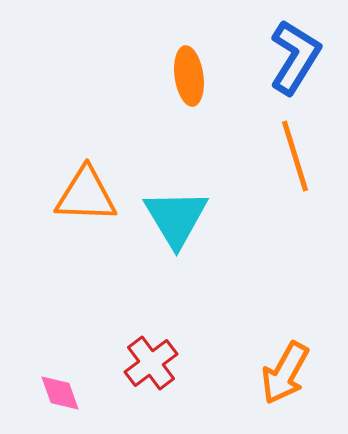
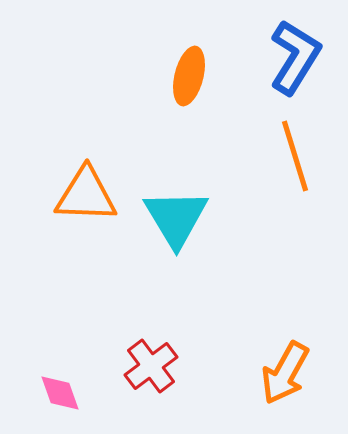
orange ellipse: rotated 22 degrees clockwise
red cross: moved 3 px down
